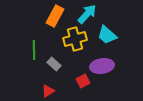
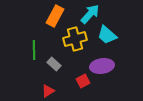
cyan arrow: moved 3 px right
